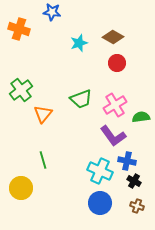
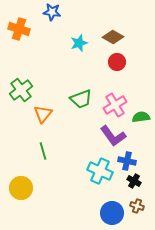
red circle: moved 1 px up
green line: moved 9 px up
blue circle: moved 12 px right, 10 px down
